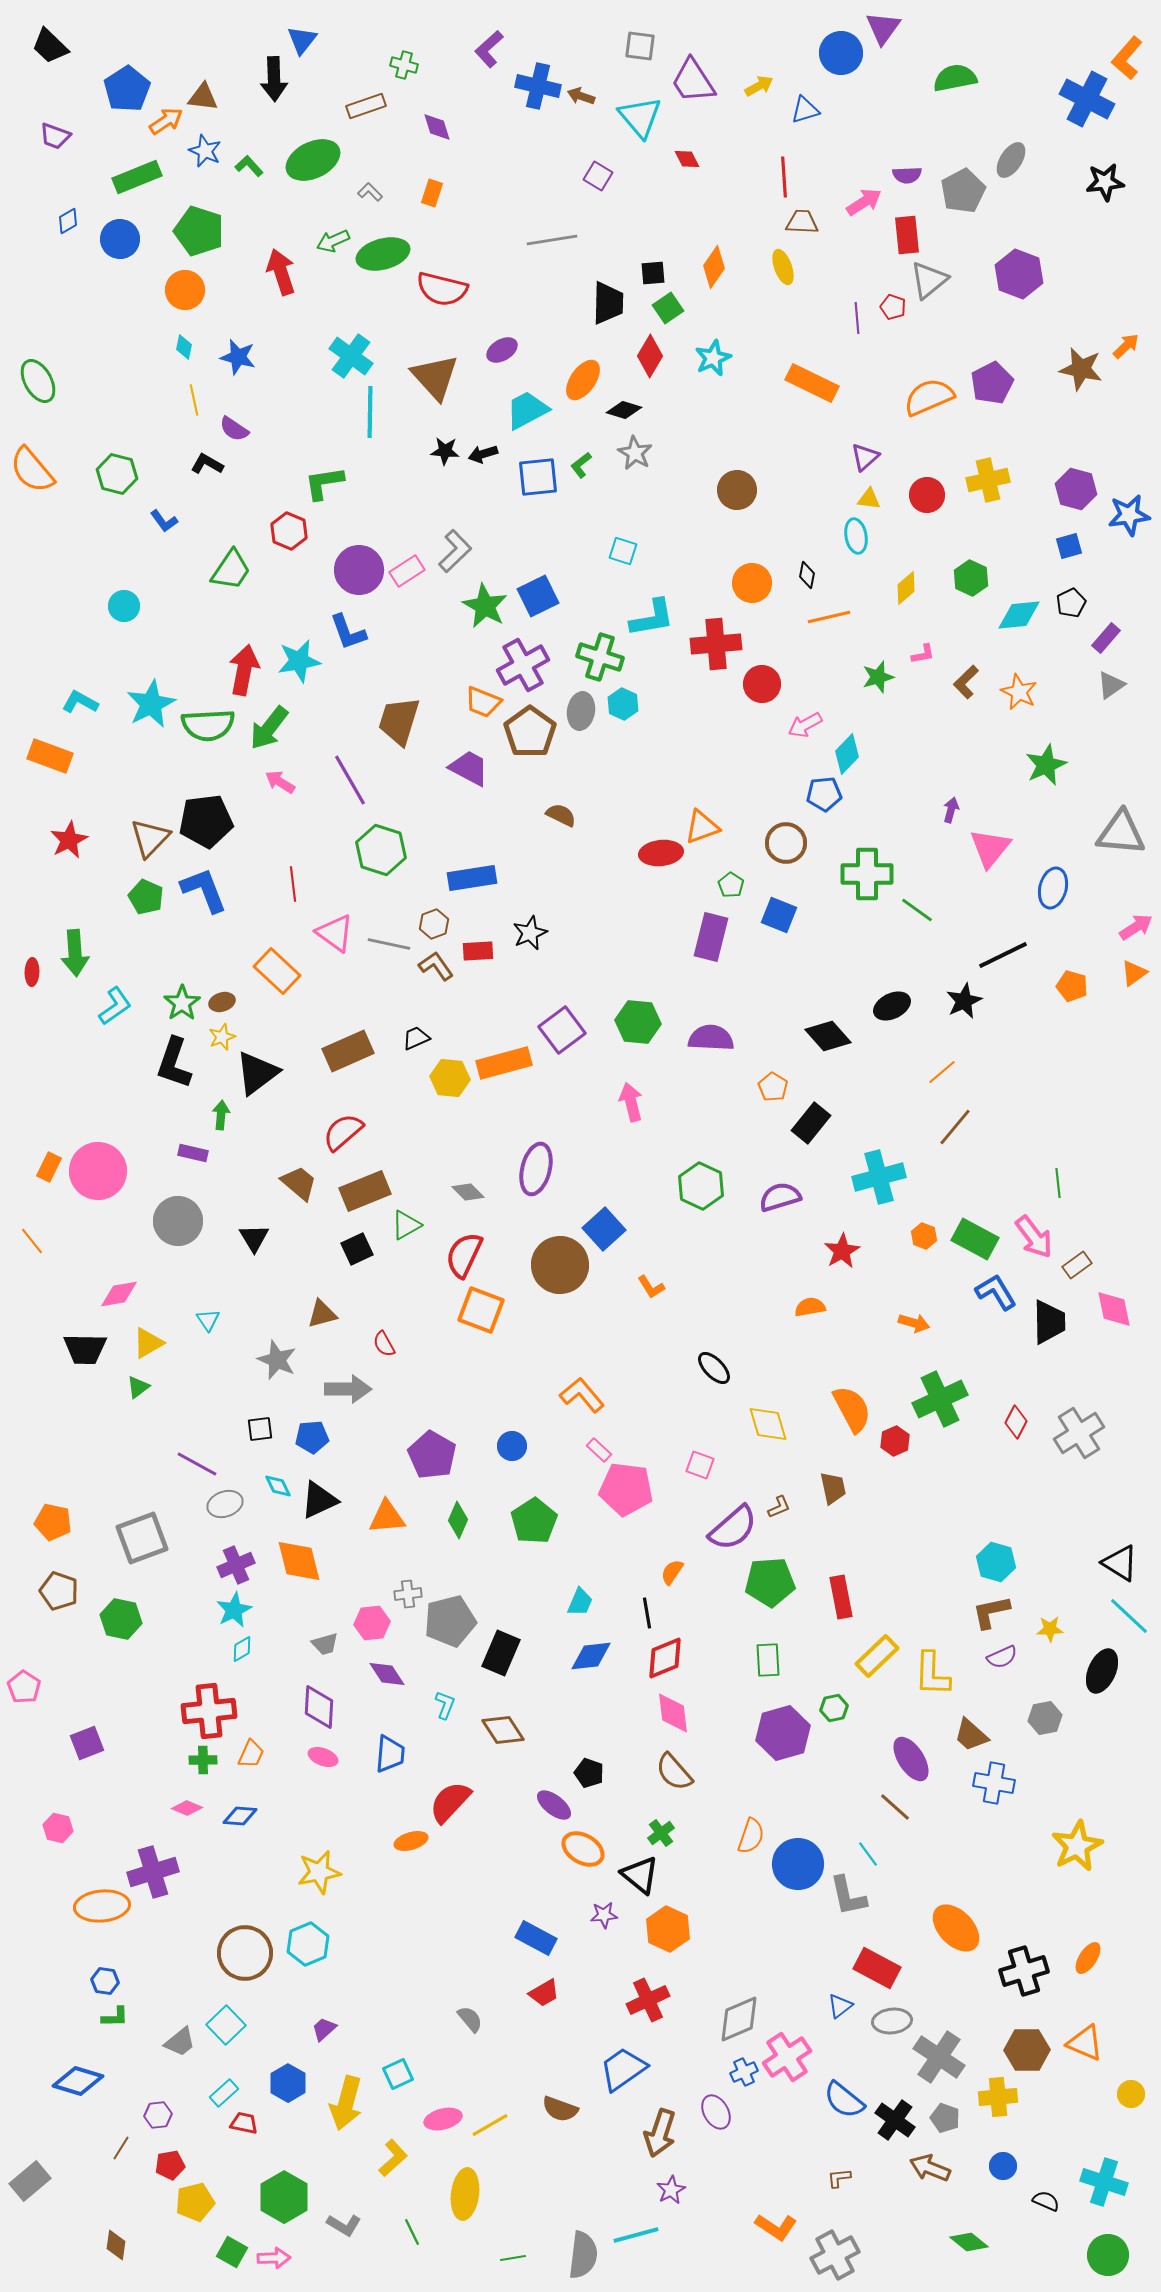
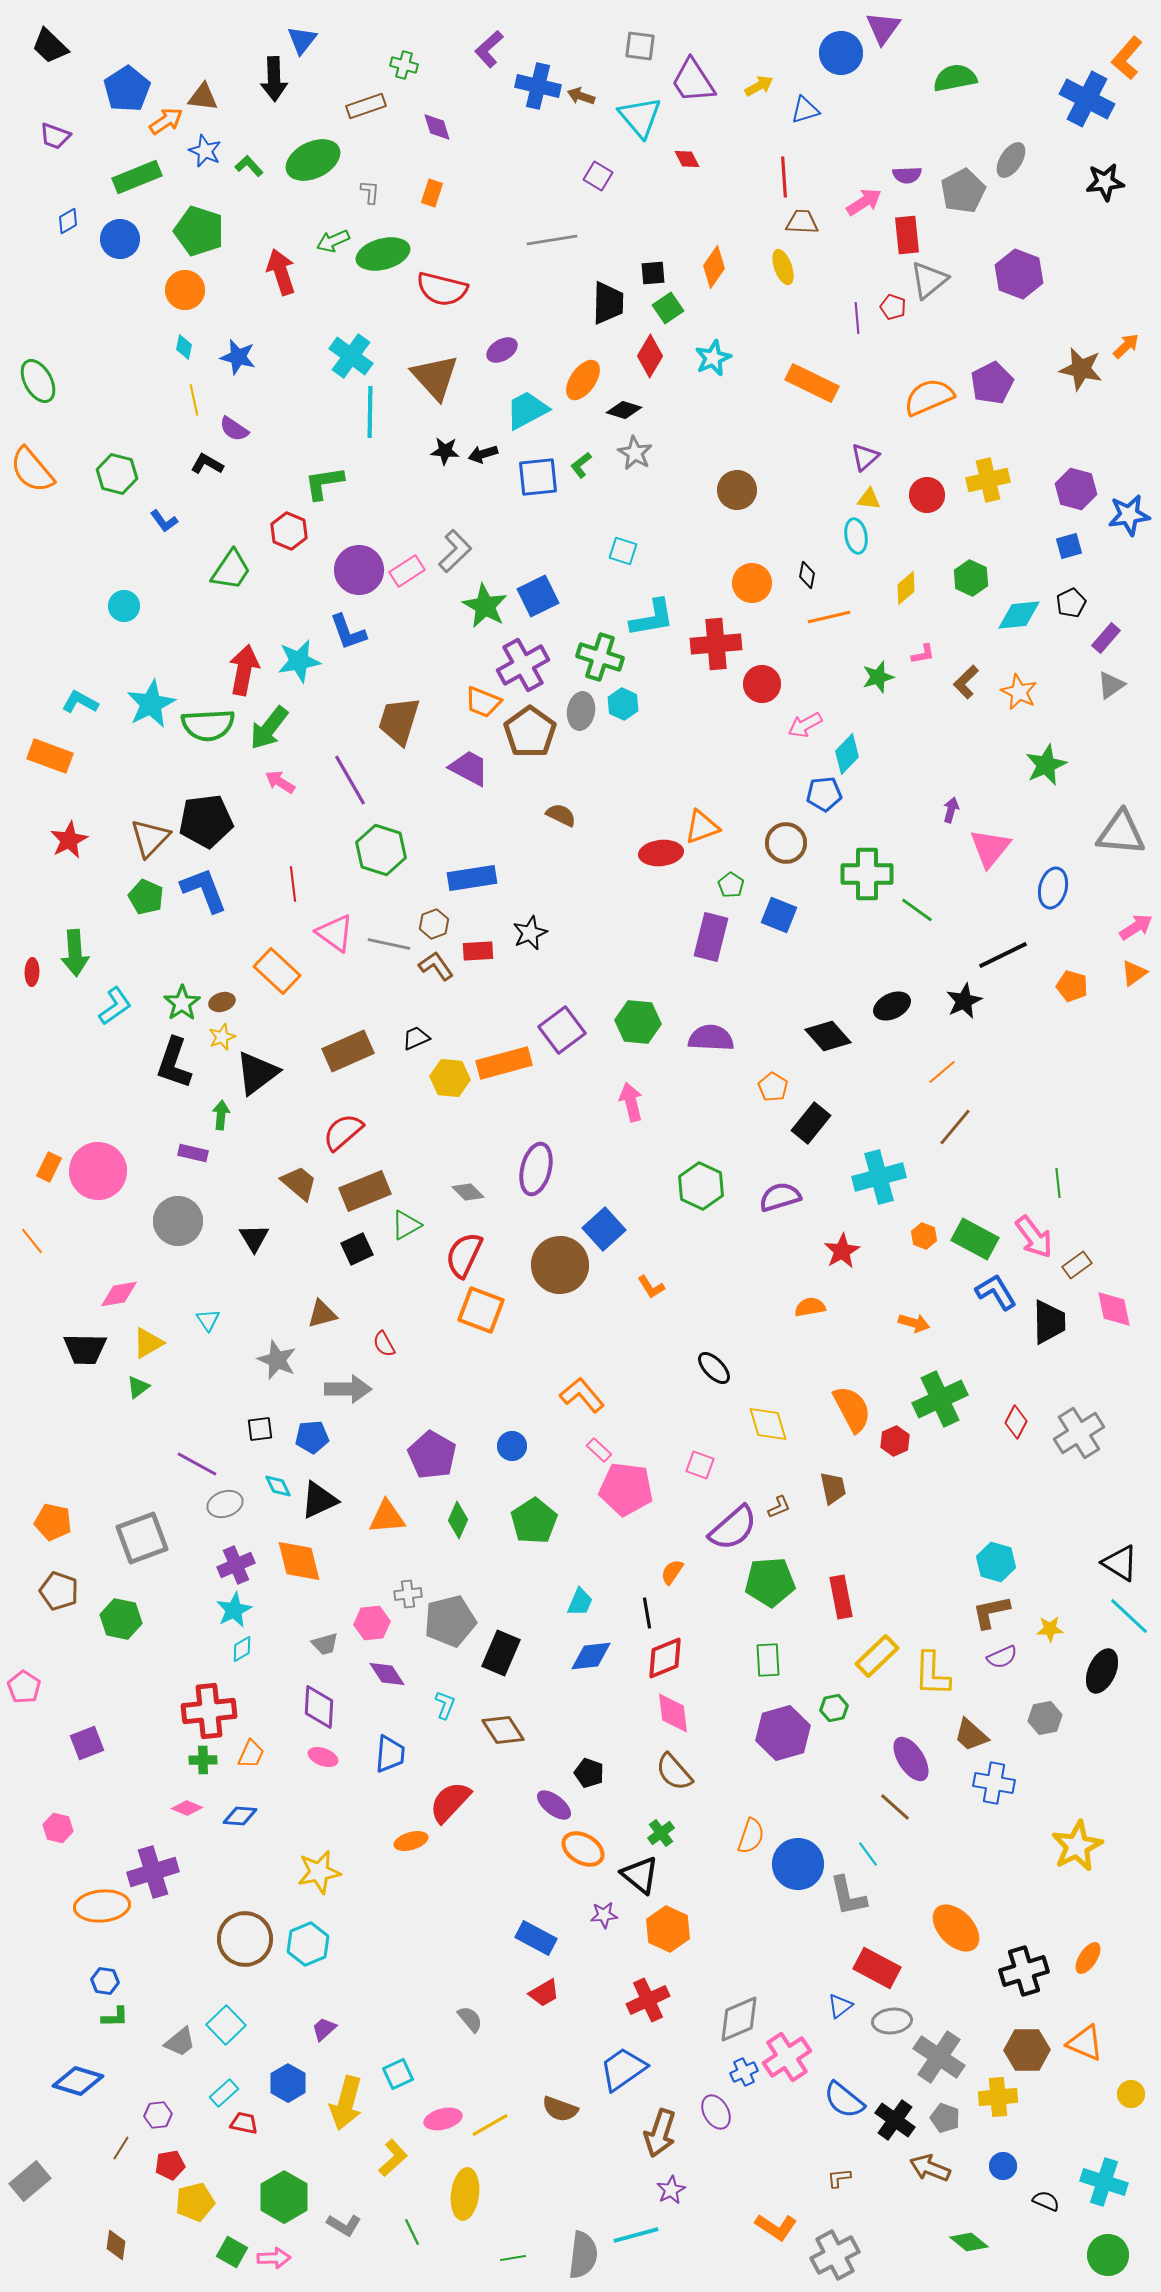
gray L-shape at (370, 192): rotated 50 degrees clockwise
brown circle at (245, 1953): moved 14 px up
